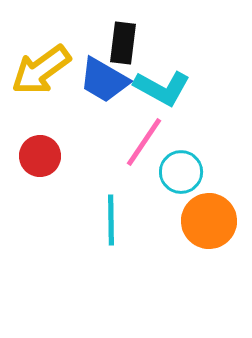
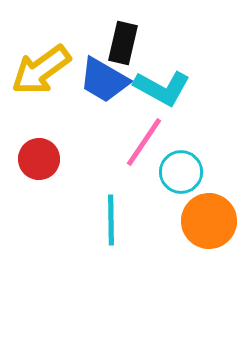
black rectangle: rotated 6 degrees clockwise
red circle: moved 1 px left, 3 px down
